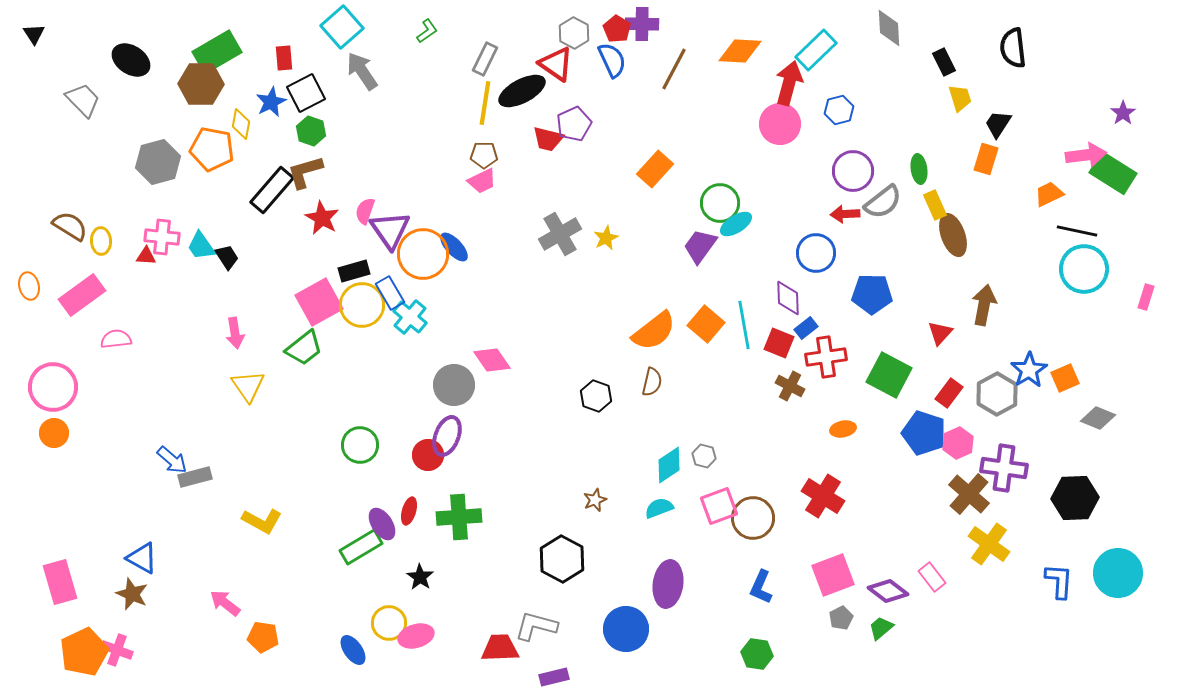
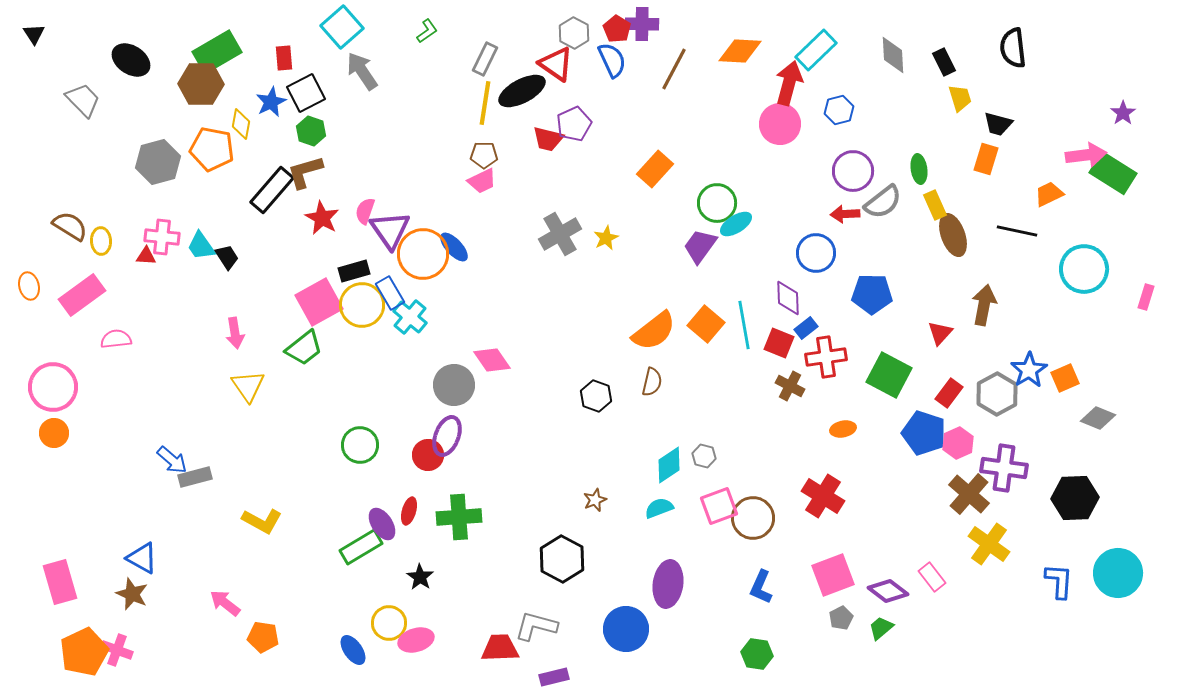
gray diamond at (889, 28): moved 4 px right, 27 px down
black trapezoid at (998, 124): rotated 108 degrees counterclockwise
green circle at (720, 203): moved 3 px left
black line at (1077, 231): moved 60 px left
pink ellipse at (416, 636): moved 4 px down
